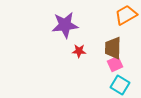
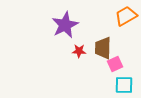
orange trapezoid: moved 1 px down
purple star: rotated 20 degrees counterclockwise
brown trapezoid: moved 10 px left
cyan square: moved 4 px right; rotated 30 degrees counterclockwise
